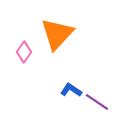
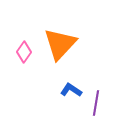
orange triangle: moved 3 px right, 10 px down
purple line: moved 1 px left, 1 px down; rotated 65 degrees clockwise
